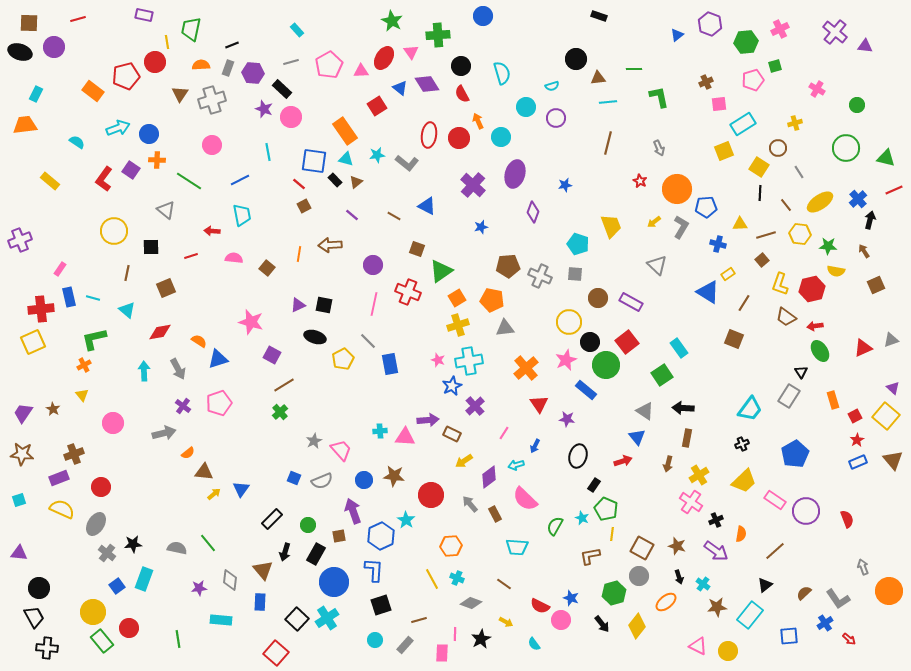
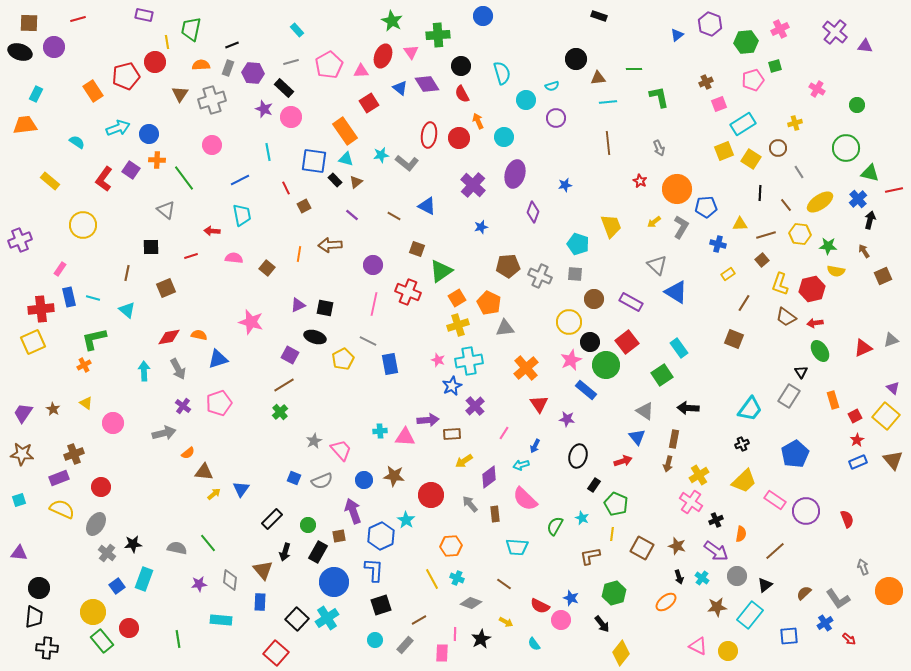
red ellipse at (384, 58): moved 1 px left, 2 px up; rotated 10 degrees counterclockwise
black rectangle at (282, 89): moved 2 px right, 1 px up
orange rectangle at (93, 91): rotated 20 degrees clockwise
pink square at (719, 104): rotated 14 degrees counterclockwise
red square at (377, 106): moved 8 px left, 3 px up
cyan circle at (526, 107): moved 7 px up
cyan circle at (501, 137): moved 3 px right
brown line at (608, 143): rotated 20 degrees counterclockwise
cyan star at (377, 155): moved 4 px right
green triangle at (886, 158): moved 16 px left, 15 px down
yellow square at (759, 167): moved 8 px left, 8 px up
green line at (189, 181): moved 5 px left, 3 px up; rotated 20 degrees clockwise
red line at (299, 184): moved 13 px left, 4 px down; rotated 24 degrees clockwise
red line at (894, 190): rotated 12 degrees clockwise
yellow circle at (114, 231): moved 31 px left, 6 px up
brown square at (876, 285): moved 7 px right, 9 px up
blue triangle at (708, 292): moved 32 px left
brown circle at (598, 298): moved 4 px left, 1 px down
orange pentagon at (492, 300): moved 3 px left, 3 px down; rotated 15 degrees clockwise
black square at (324, 305): moved 1 px right, 3 px down
red arrow at (815, 326): moved 3 px up
red diamond at (160, 332): moved 9 px right, 5 px down
orange semicircle at (199, 341): moved 6 px up; rotated 21 degrees counterclockwise
gray line at (368, 341): rotated 18 degrees counterclockwise
purple square at (272, 355): moved 18 px right
pink star at (566, 360): moved 5 px right
yellow triangle at (82, 395): moved 4 px right, 8 px down; rotated 16 degrees counterclockwise
black arrow at (683, 408): moved 5 px right
brown rectangle at (452, 434): rotated 30 degrees counterclockwise
brown rectangle at (687, 438): moved 13 px left, 1 px down
cyan arrow at (516, 465): moved 5 px right
green pentagon at (606, 509): moved 10 px right, 5 px up
brown rectangle at (495, 514): rotated 21 degrees clockwise
black rectangle at (316, 554): moved 2 px right, 2 px up
gray circle at (639, 576): moved 98 px right
cyan cross at (703, 584): moved 1 px left, 6 px up
purple star at (199, 588): moved 4 px up
black trapezoid at (34, 617): rotated 35 degrees clockwise
brown line at (419, 620): rotated 14 degrees counterclockwise
yellow diamond at (637, 626): moved 16 px left, 27 px down
